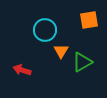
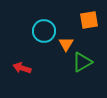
cyan circle: moved 1 px left, 1 px down
orange triangle: moved 5 px right, 7 px up
red arrow: moved 2 px up
